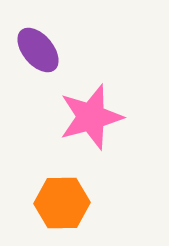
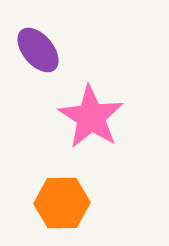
pink star: rotated 24 degrees counterclockwise
